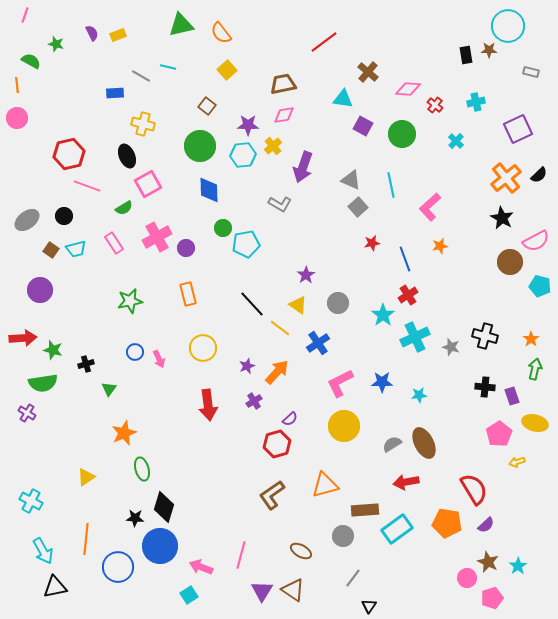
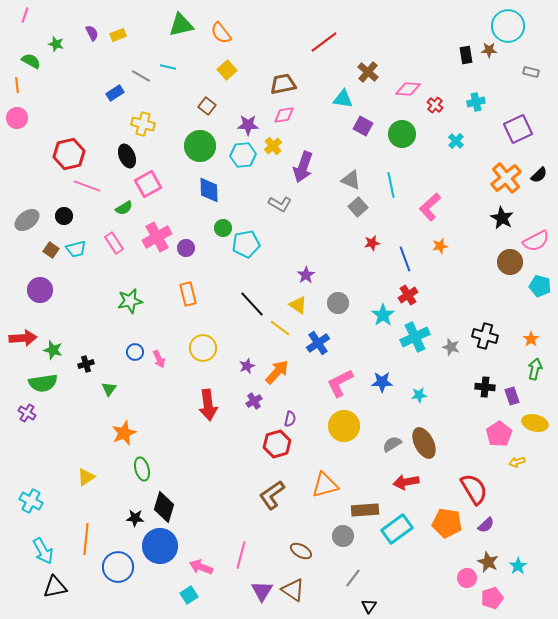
blue rectangle at (115, 93): rotated 30 degrees counterclockwise
purple semicircle at (290, 419): rotated 35 degrees counterclockwise
